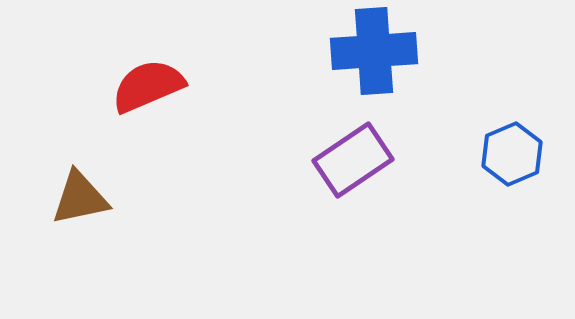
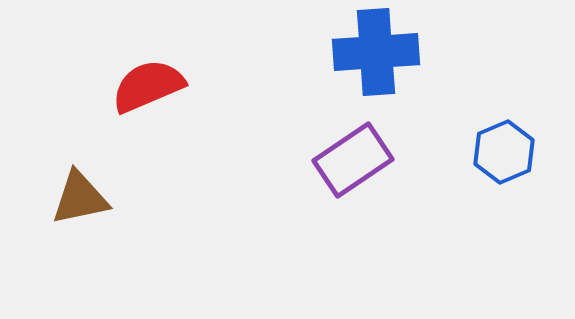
blue cross: moved 2 px right, 1 px down
blue hexagon: moved 8 px left, 2 px up
